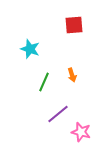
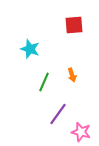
purple line: rotated 15 degrees counterclockwise
